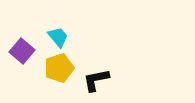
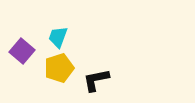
cyan trapezoid: rotated 120 degrees counterclockwise
